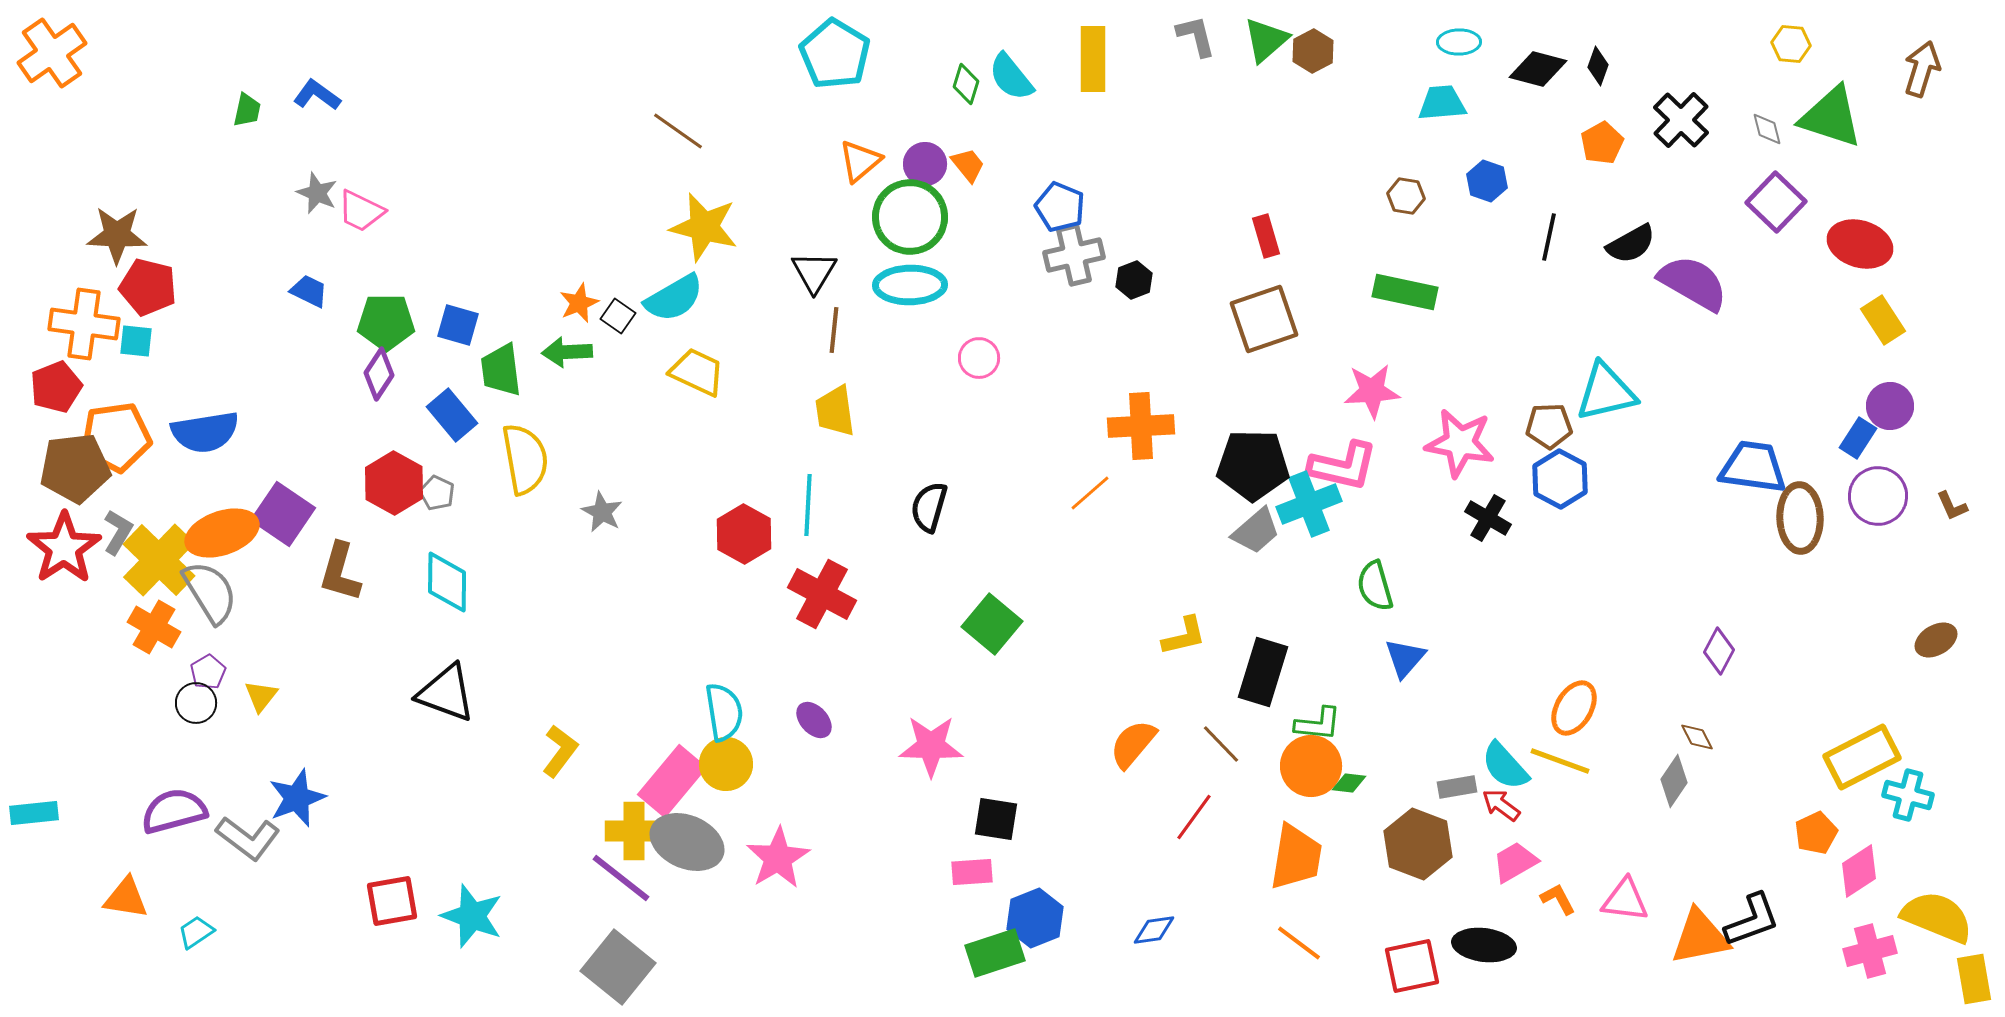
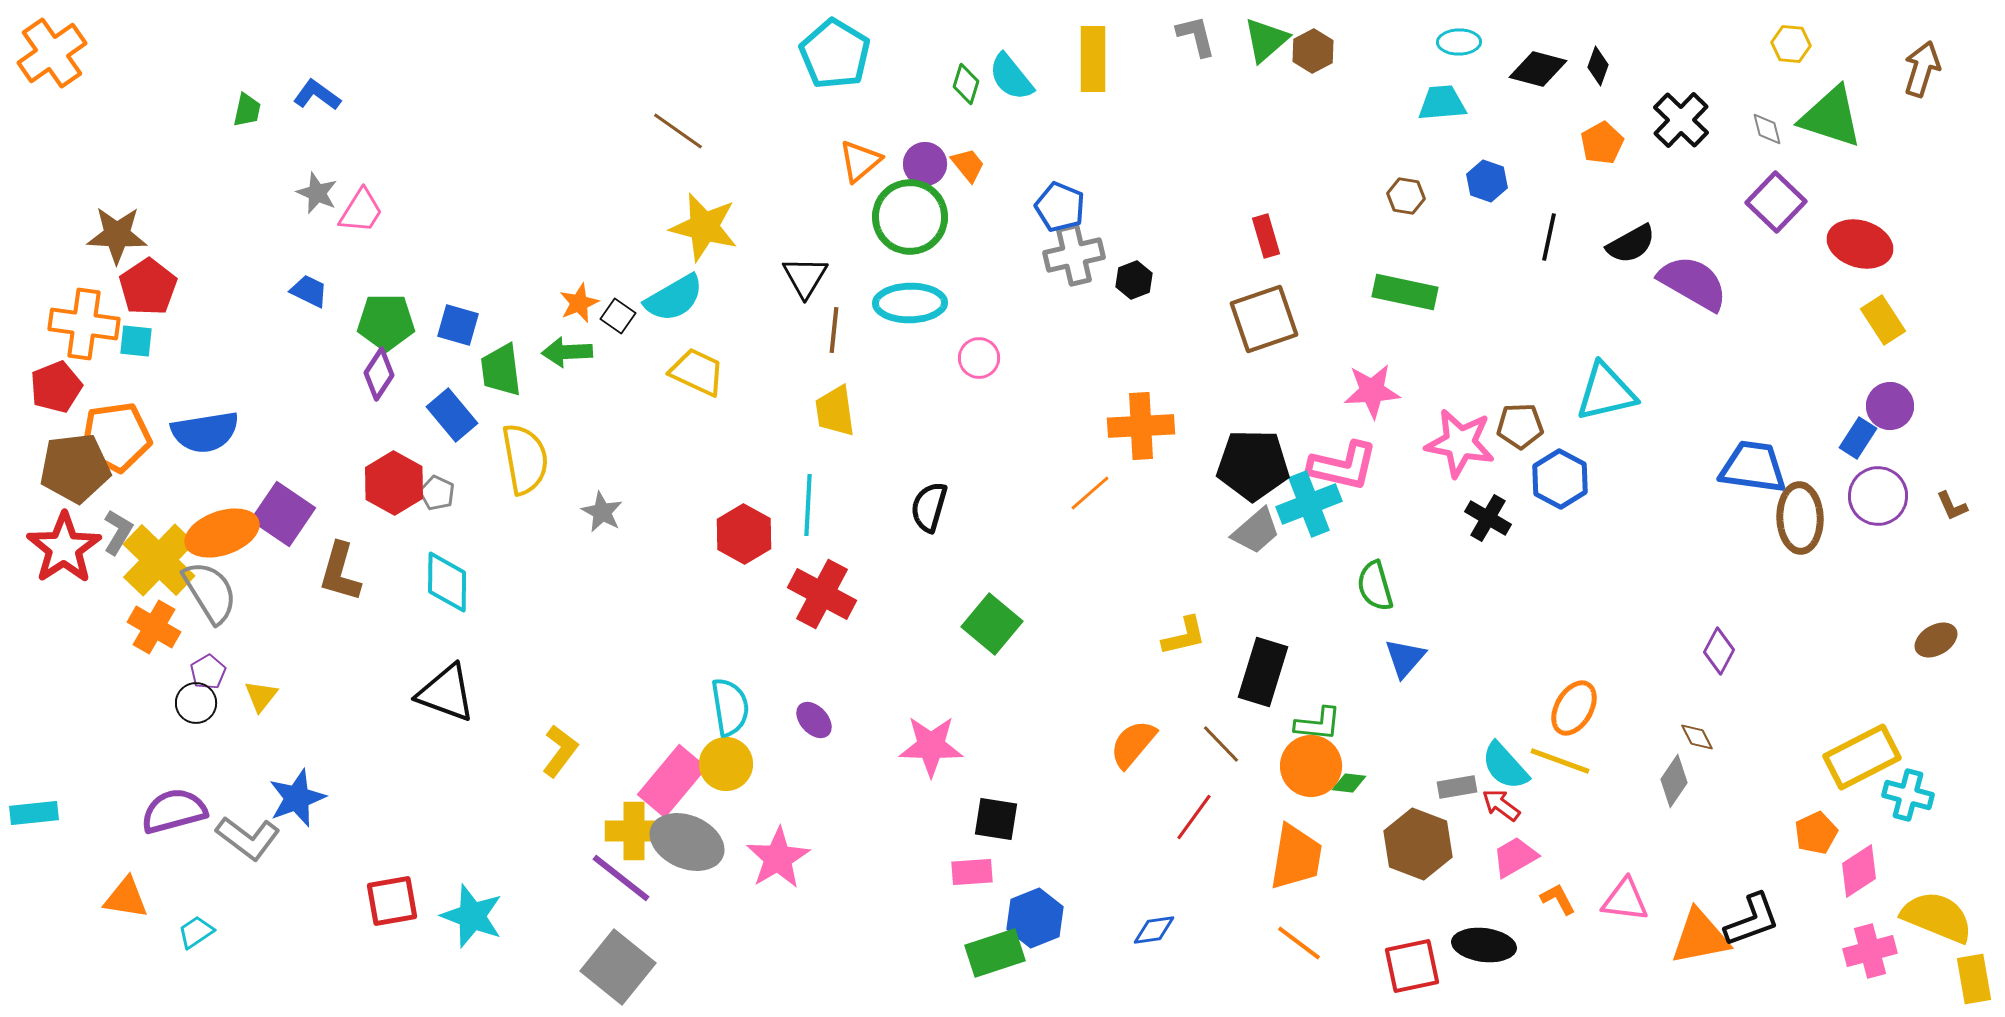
pink trapezoid at (361, 211): rotated 84 degrees counterclockwise
black triangle at (814, 272): moved 9 px left, 5 px down
cyan ellipse at (910, 285): moved 18 px down
red pentagon at (148, 287): rotated 24 degrees clockwise
brown pentagon at (1549, 426): moved 29 px left
cyan semicircle at (724, 712): moved 6 px right, 5 px up
pink trapezoid at (1515, 862): moved 5 px up
